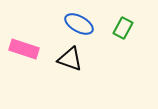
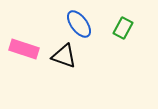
blue ellipse: rotated 24 degrees clockwise
black triangle: moved 6 px left, 3 px up
